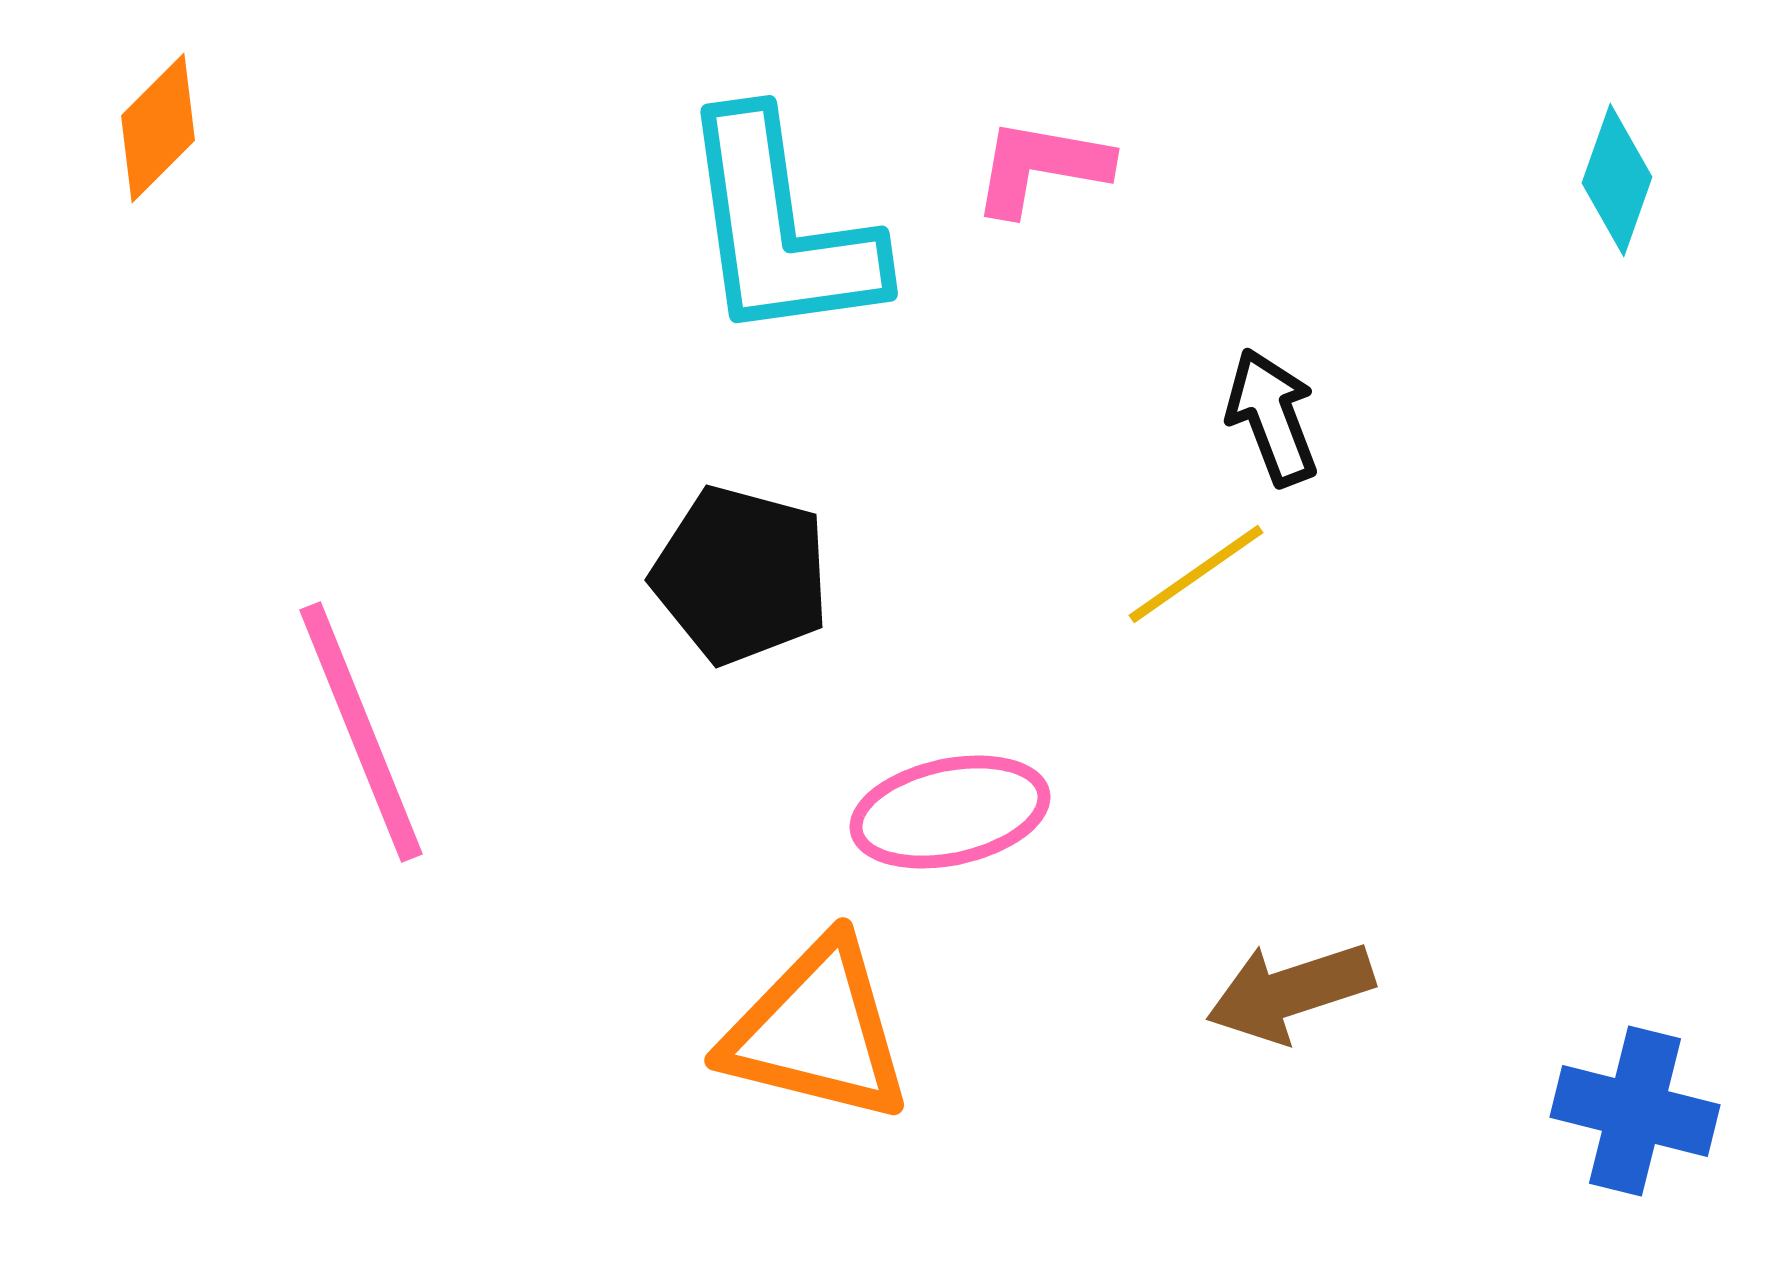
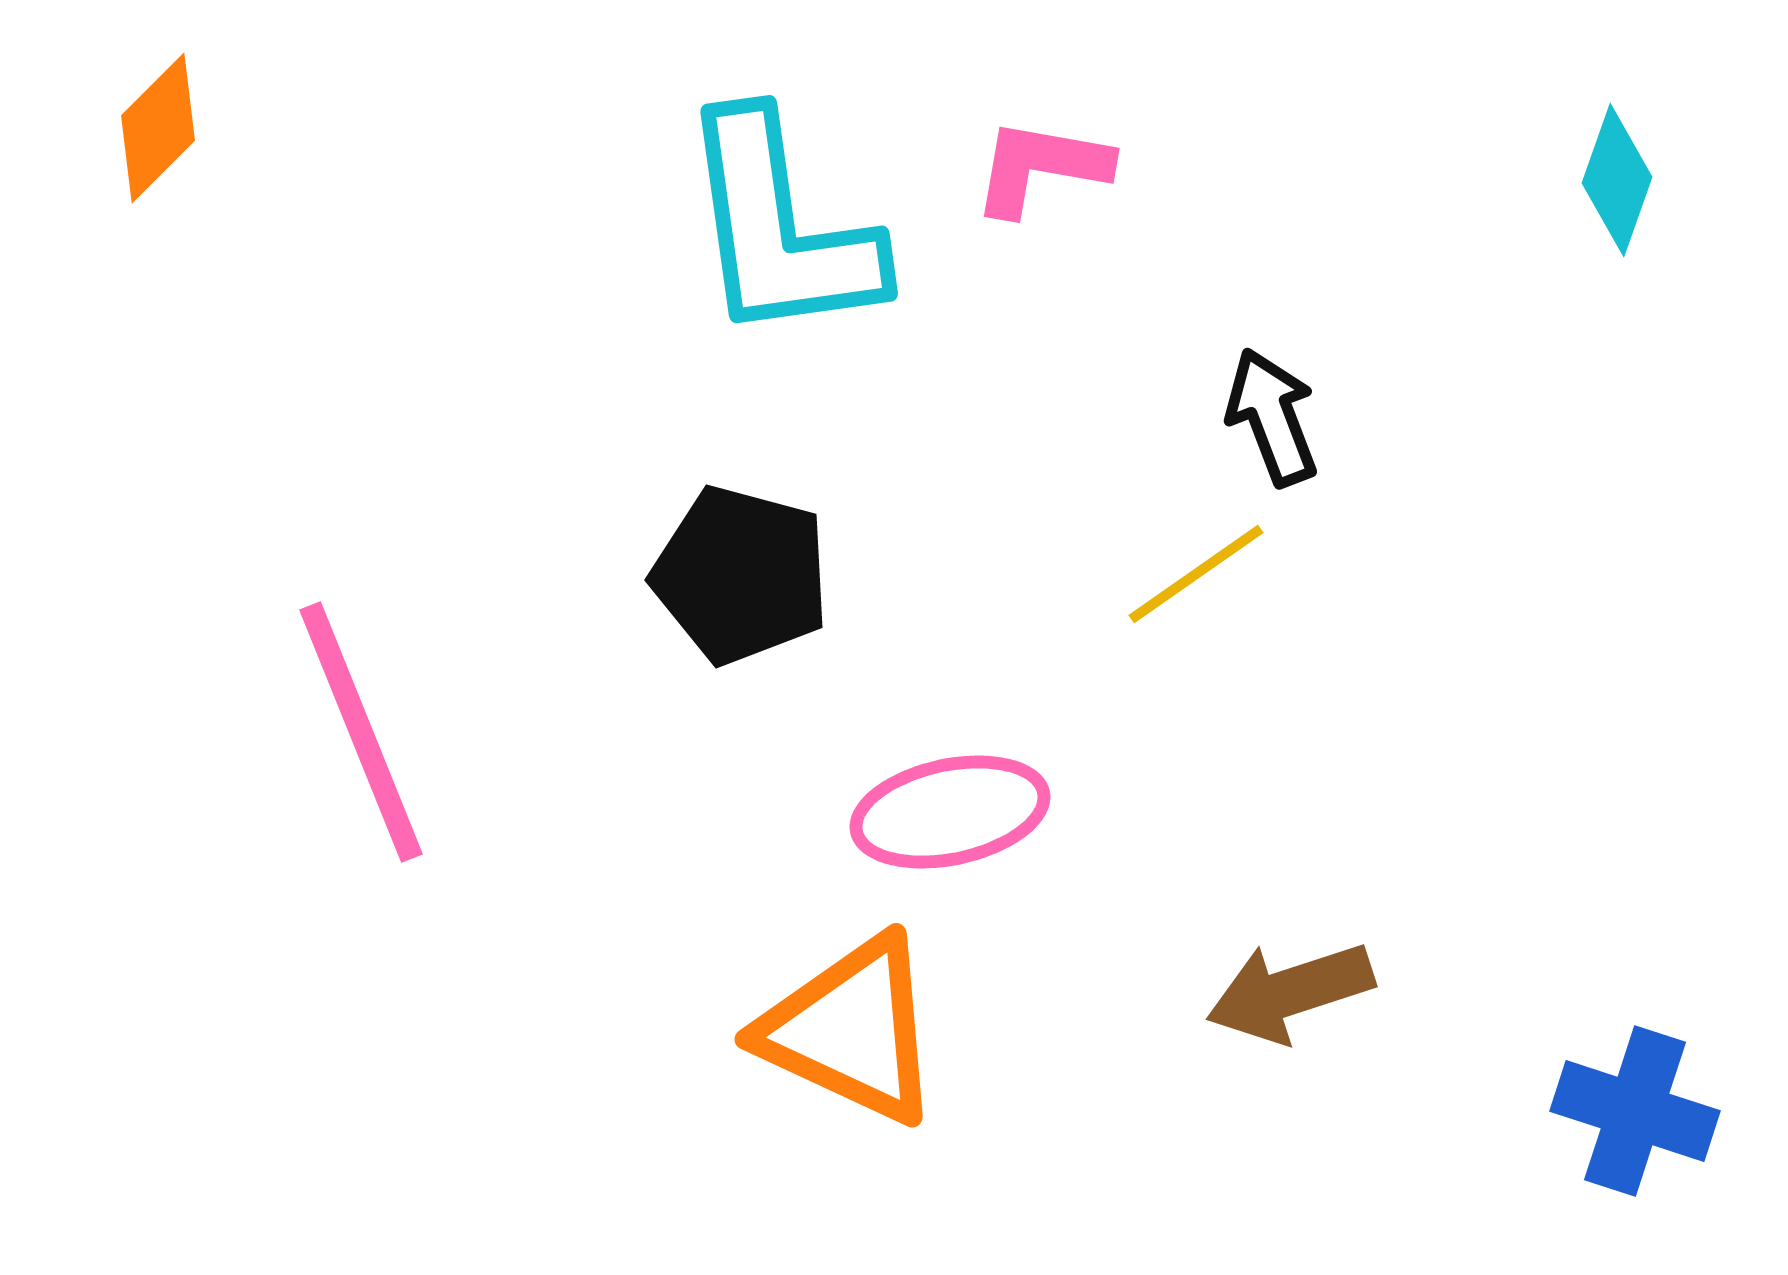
orange triangle: moved 34 px right, 1 px up; rotated 11 degrees clockwise
blue cross: rotated 4 degrees clockwise
